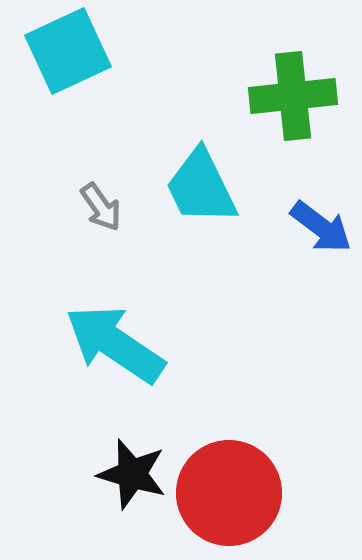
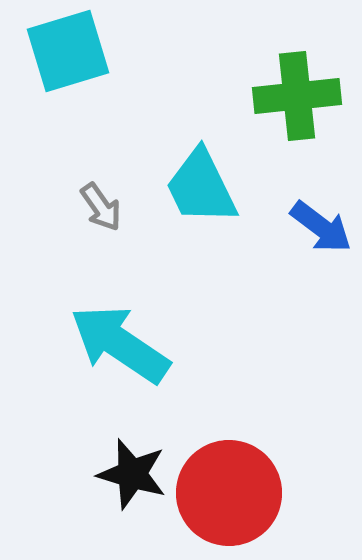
cyan square: rotated 8 degrees clockwise
green cross: moved 4 px right
cyan arrow: moved 5 px right
